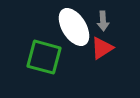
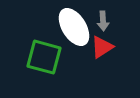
red triangle: moved 1 px up
